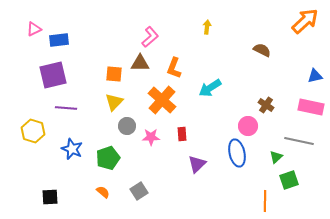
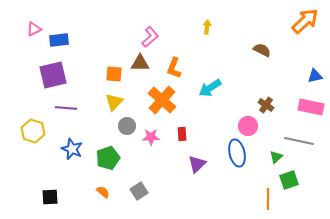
orange line: moved 3 px right, 2 px up
